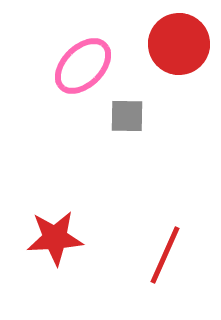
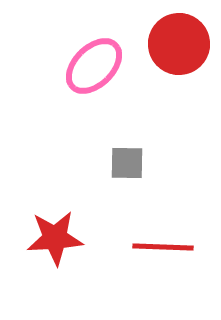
pink ellipse: moved 11 px right
gray square: moved 47 px down
red line: moved 2 px left, 8 px up; rotated 68 degrees clockwise
